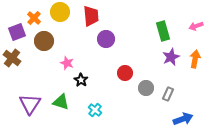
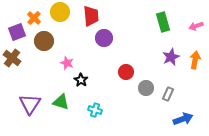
green rectangle: moved 9 px up
purple circle: moved 2 px left, 1 px up
orange arrow: moved 1 px down
red circle: moved 1 px right, 1 px up
cyan cross: rotated 24 degrees counterclockwise
